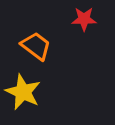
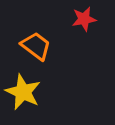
red star: rotated 10 degrees counterclockwise
